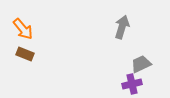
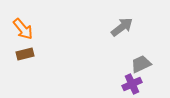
gray arrow: rotated 35 degrees clockwise
brown rectangle: rotated 36 degrees counterclockwise
purple cross: rotated 12 degrees counterclockwise
